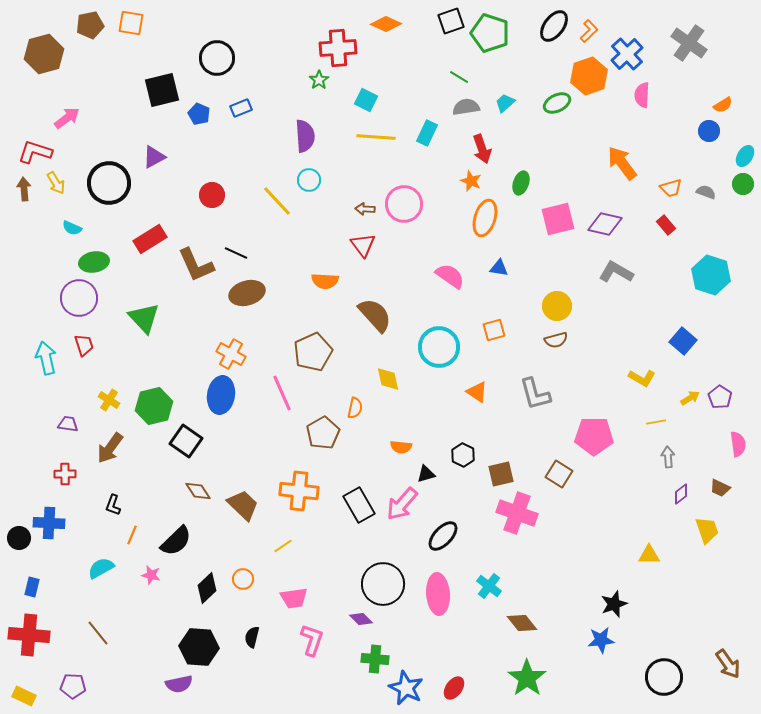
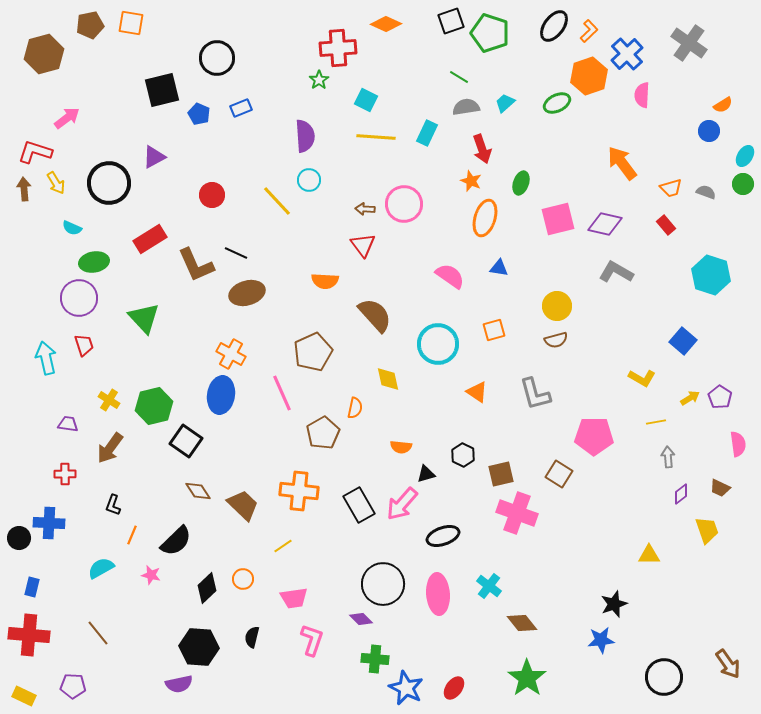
cyan circle at (439, 347): moved 1 px left, 3 px up
black ellipse at (443, 536): rotated 28 degrees clockwise
